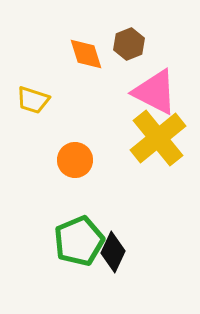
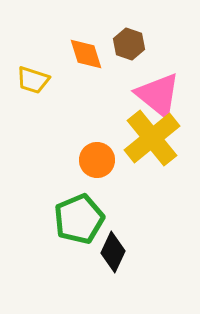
brown hexagon: rotated 20 degrees counterclockwise
pink triangle: moved 3 px right, 3 px down; rotated 12 degrees clockwise
yellow trapezoid: moved 20 px up
yellow cross: moved 6 px left
orange circle: moved 22 px right
green pentagon: moved 22 px up
